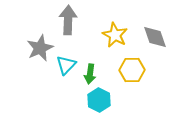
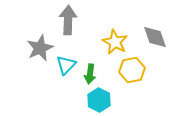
yellow star: moved 7 px down
yellow hexagon: rotated 10 degrees counterclockwise
